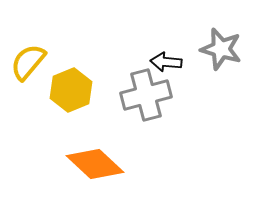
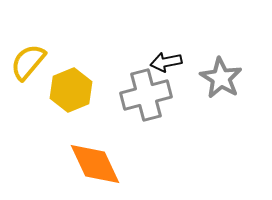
gray star: moved 29 px down; rotated 15 degrees clockwise
black arrow: rotated 16 degrees counterclockwise
orange diamond: rotated 22 degrees clockwise
